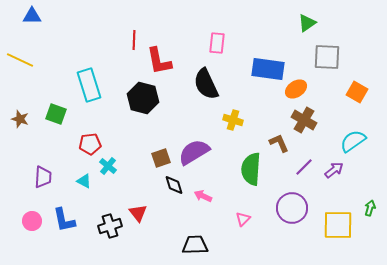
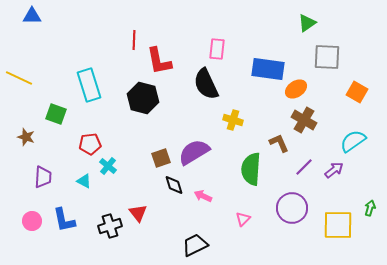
pink rectangle: moved 6 px down
yellow line: moved 1 px left, 18 px down
brown star: moved 6 px right, 18 px down
black trapezoid: rotated 24 degrees counterclockwise
